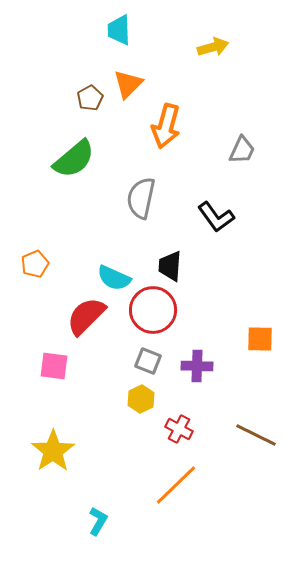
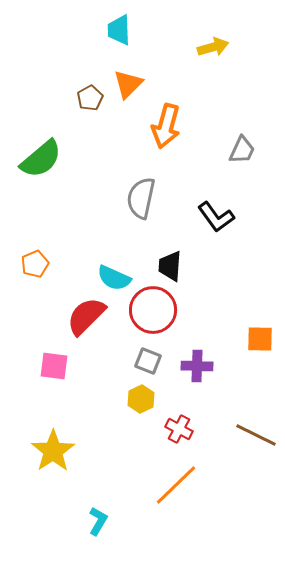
green semicircle: moved 33 px left
